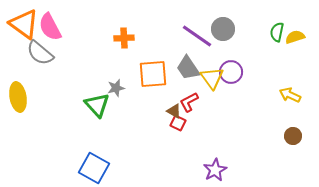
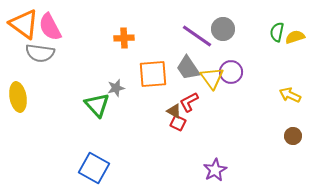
gray semicircle: rotated 32 degrees counterclockwise
